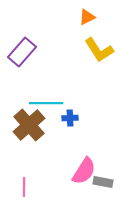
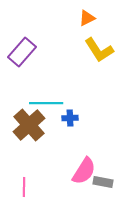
orange triangle: moved 1 px down
